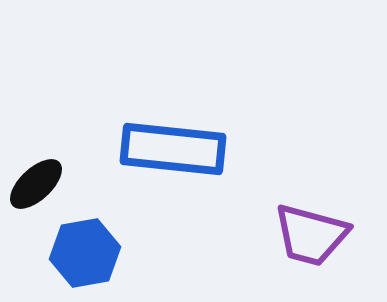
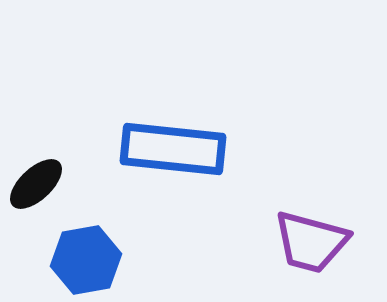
purple trapezoid: moved 7 px down
blue hexagon: moved 1 px right, 7 px down
